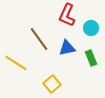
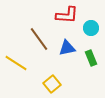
red L-shape: rotated 110 degrees counterclockwise
